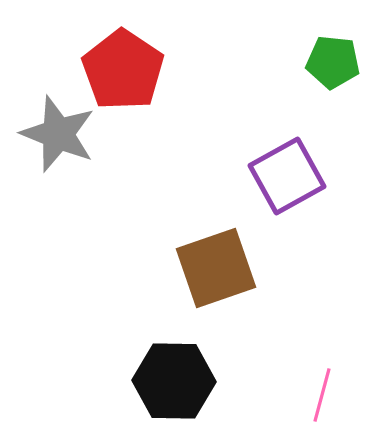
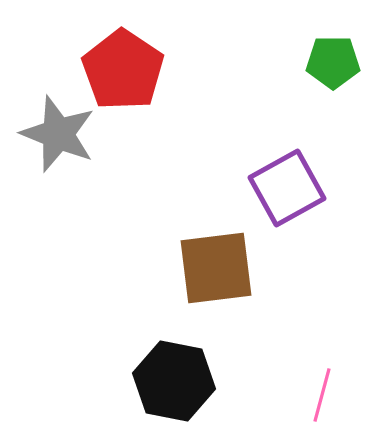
green pentagon: rotated 6 degrees counterclockwise
purple square: moved 12 px down
brown square: rotated 12 degrees clockwise
black hexagon: rotated 10 degrees clockwise
